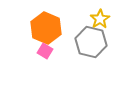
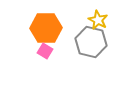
yellow star: moved 2 px left, 1 px down; rotated 12 degrees counterclockwise
orange hexagon: rotated 24 degrees counterclockwise
